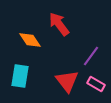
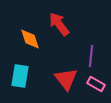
orange diamond: moved 1 px up; rotated 15 degrees clockwise
purple line: rotated 30 degrees counterclockwise
red triangle: moved 1 px left, 2 px up
